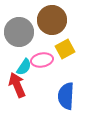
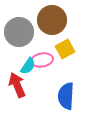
cyan semicircle: moved 4 px right, 1 px up
